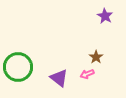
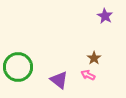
brown star: moved 2 px left, 1 px down
pink arrow: moved 1 px right, 1 px down; rotated 48 degrees clockwise
purple triangle: moved 2 px down
